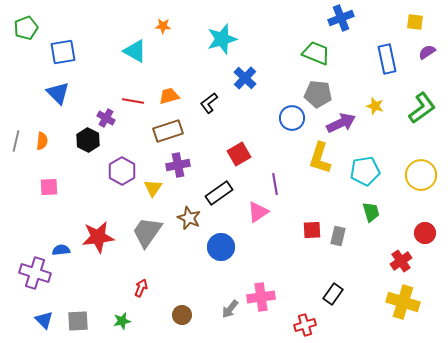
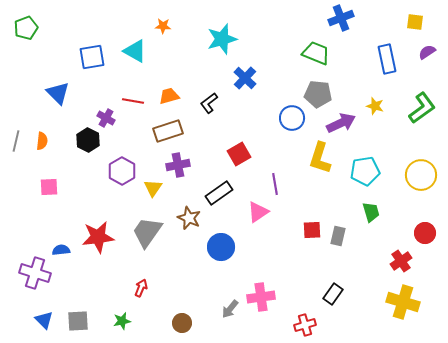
blue square at (63, 52): moved 29 px right, 5 px down
brown circle at (182, 315): moved 8 px down
